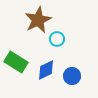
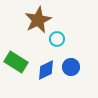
blue circle: moved 1 px left, 9 px up
